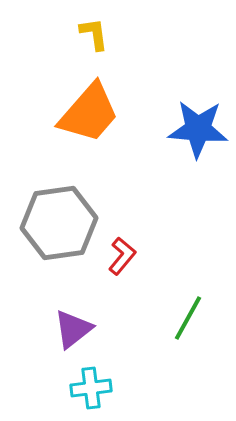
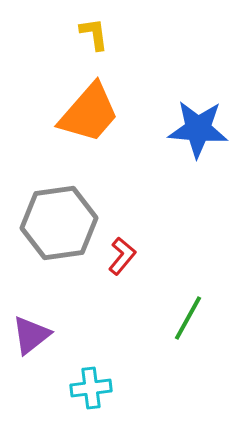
purple triangle: moved 42 px left, 6 px down
